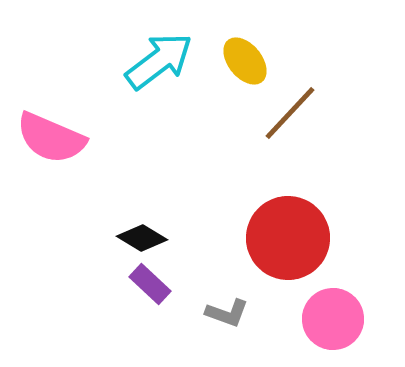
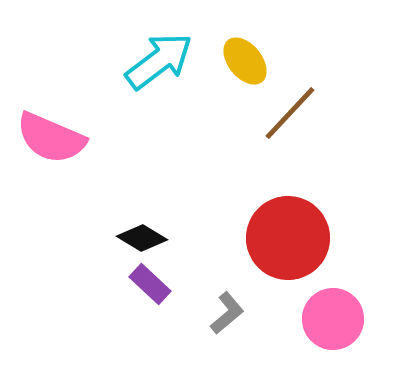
gray L-shape: rotated 60 degrees counterclockwise
